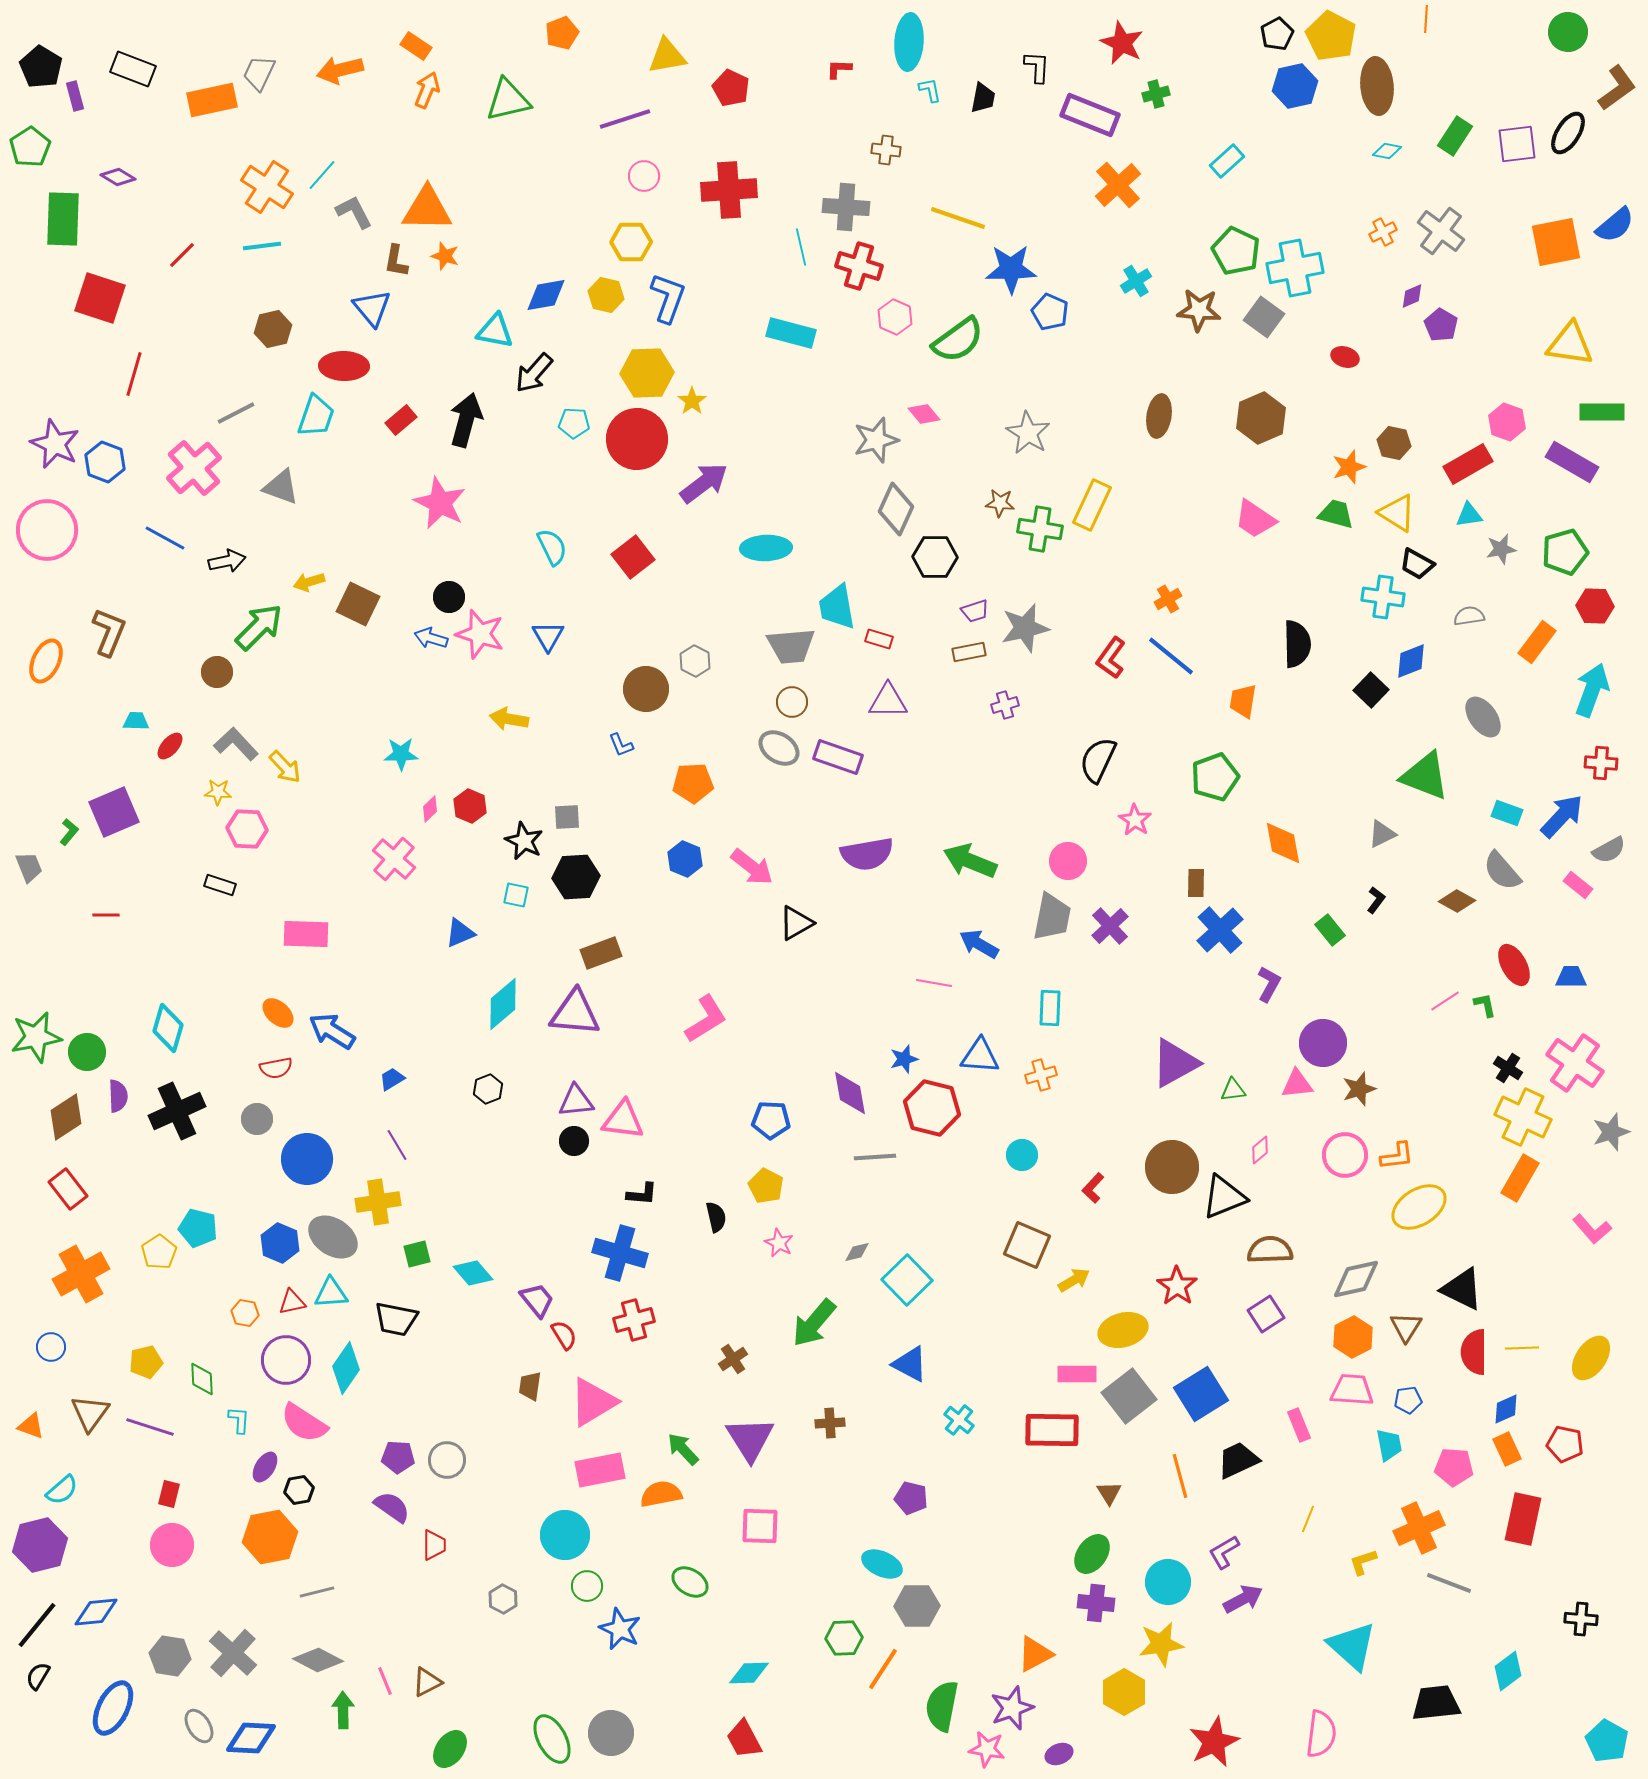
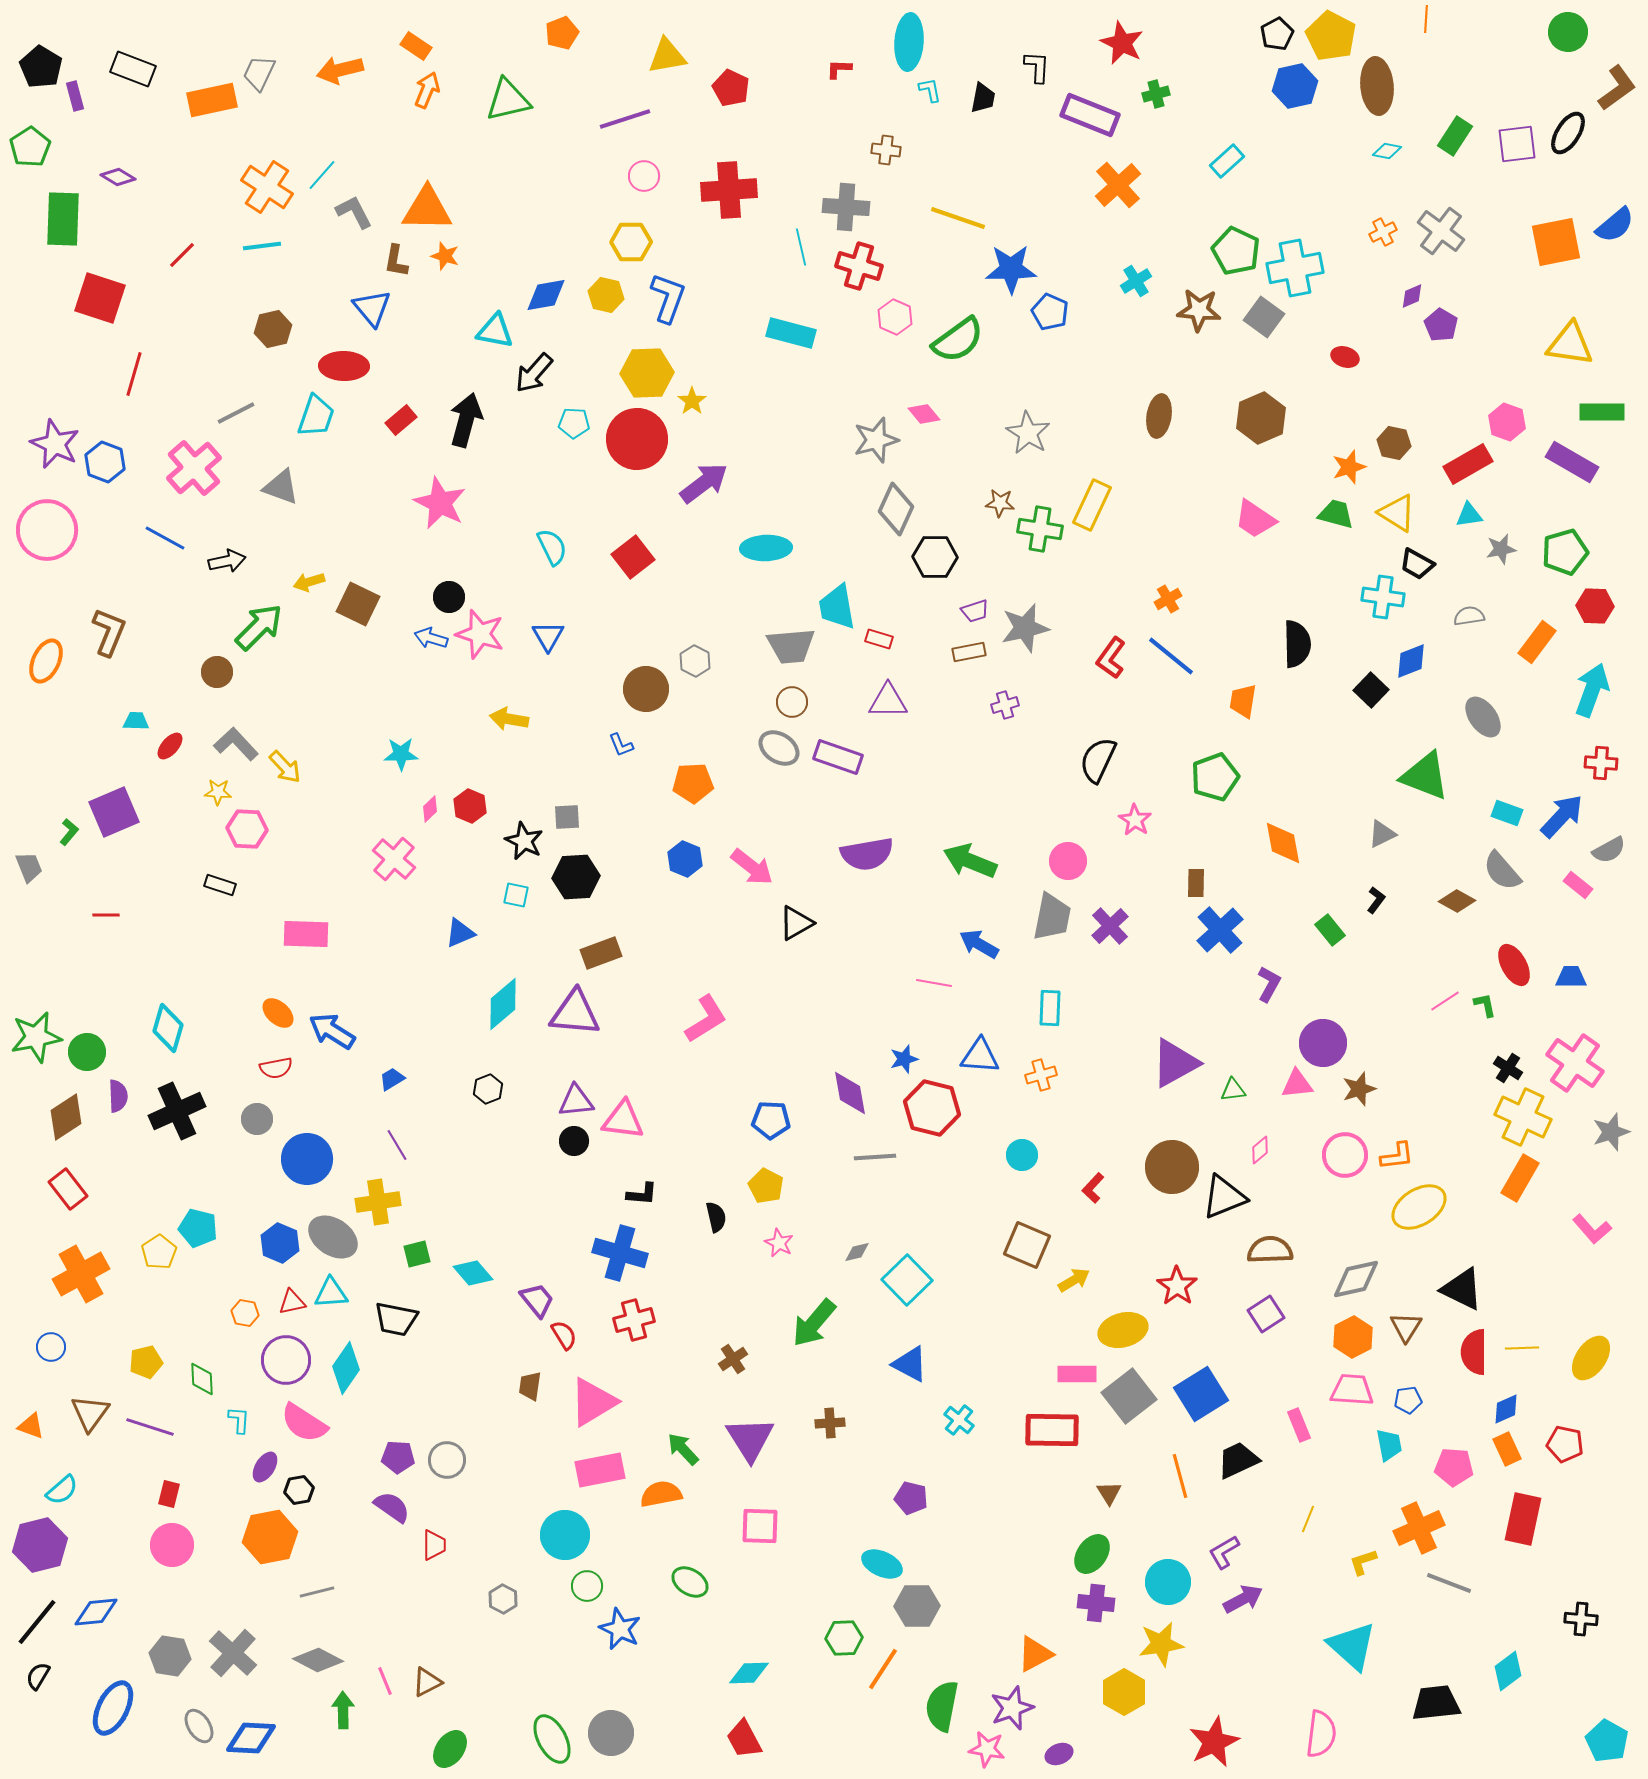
black line at (37, 1625): moved 3 px up
